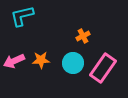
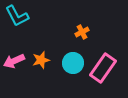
cyan L-shape: moved 5 px left; rotated 105 degrees counterclockwise
orange cross: moved 1 px left, 4 px up
orange star: rotated 12 degrees counterclockwise
